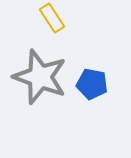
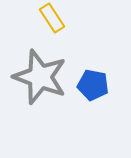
blue pentagon: moved 1 px right, 1 px down
